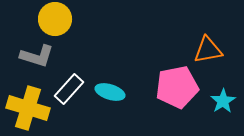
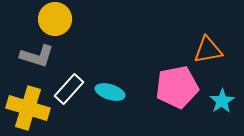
cyan star: moved 1 px left
